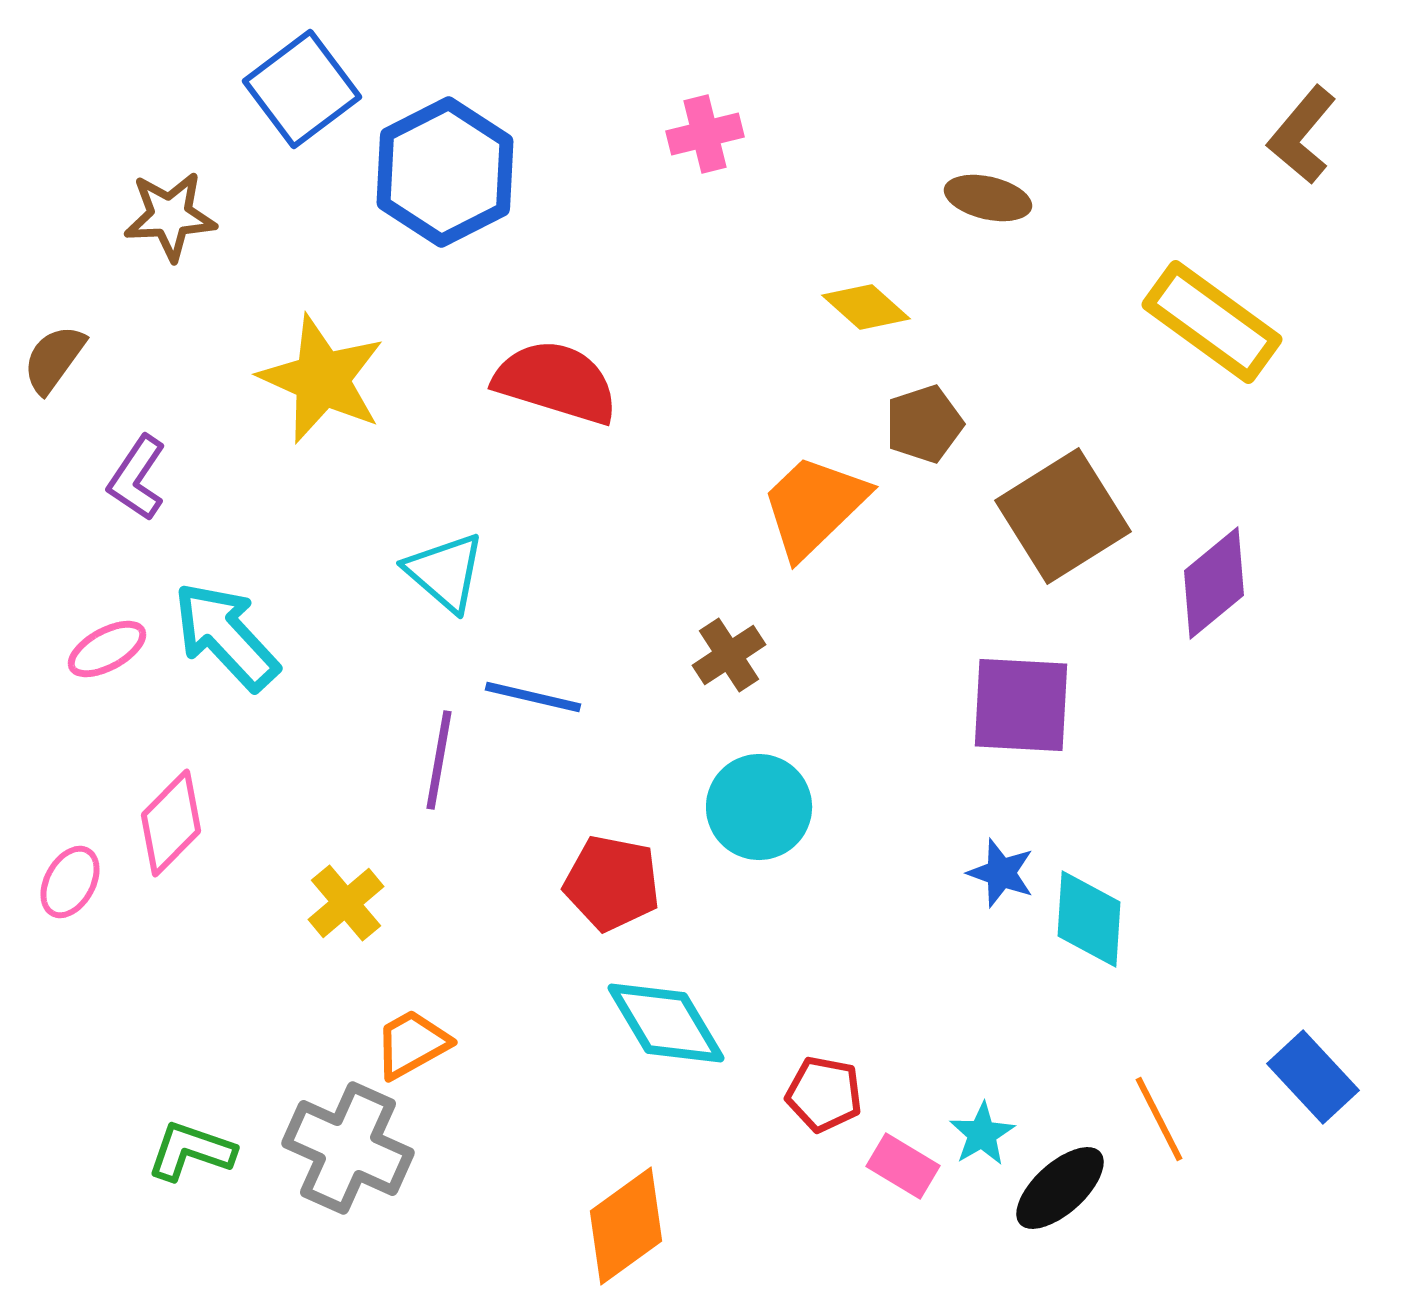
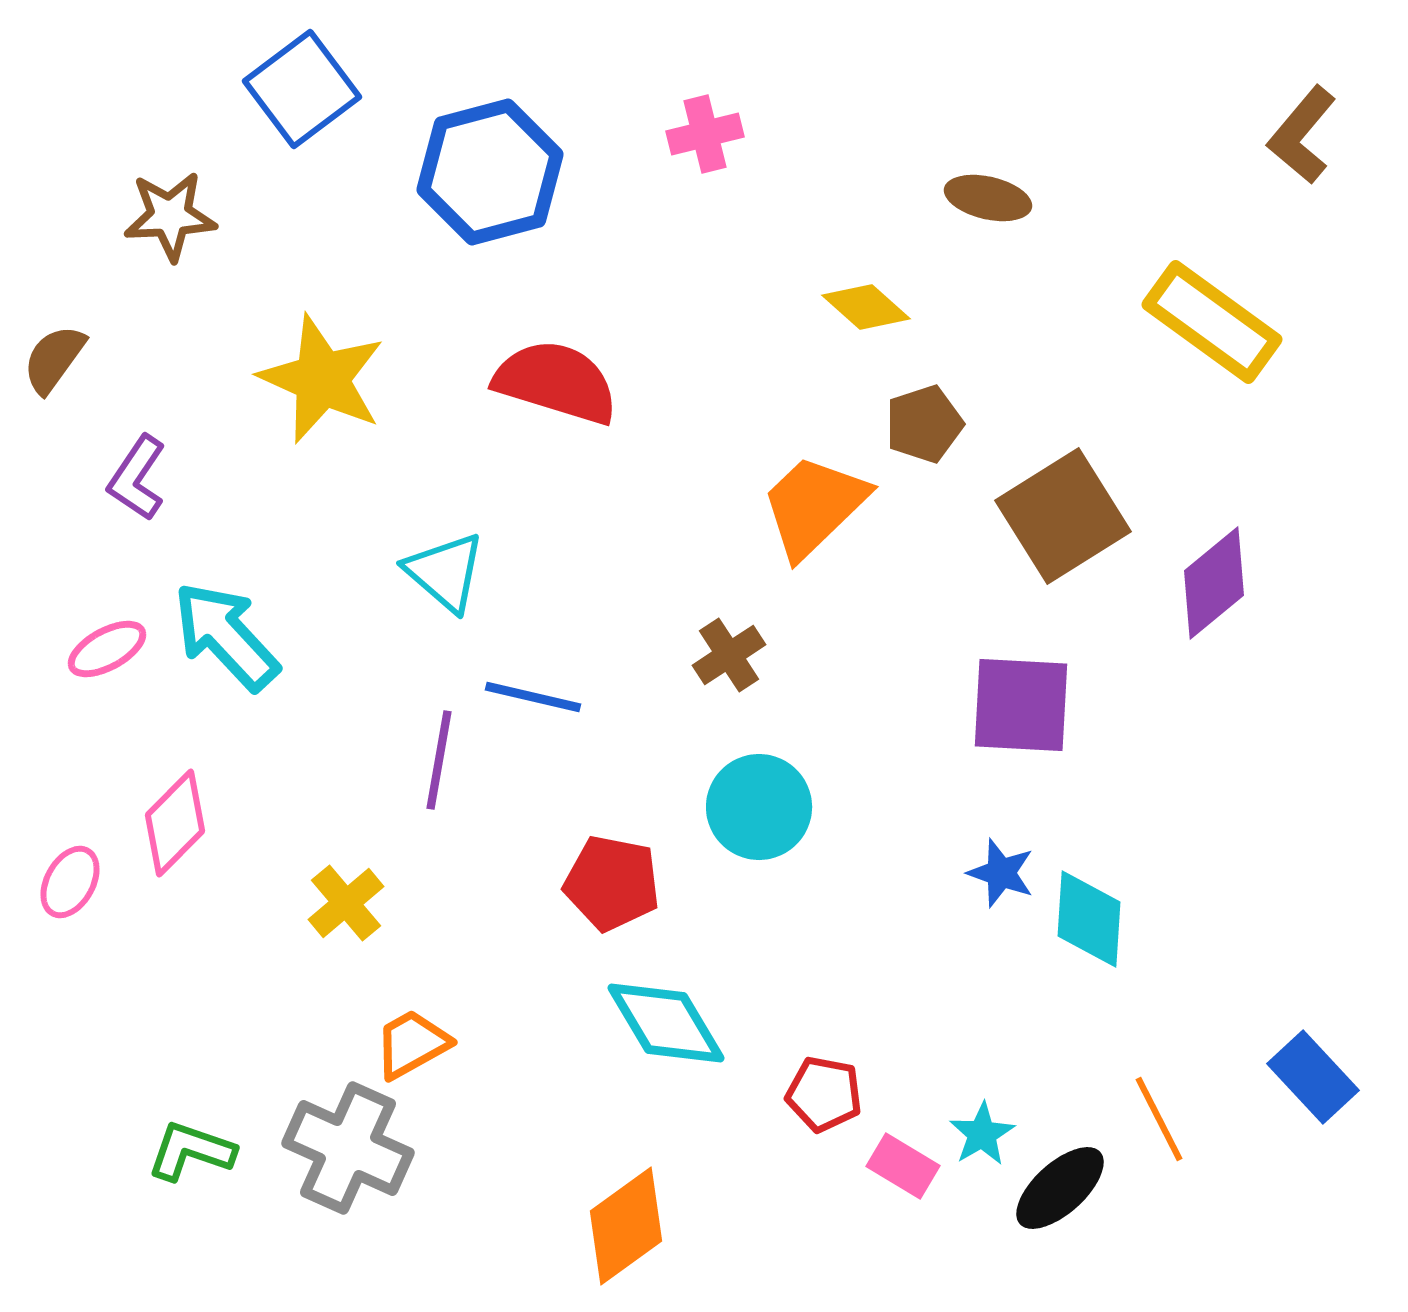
blue hexagon at (445, 172): moved 45 px right; rotated 12 degrees clockwise
pink diamond at (171, 823): moved 4 px right
